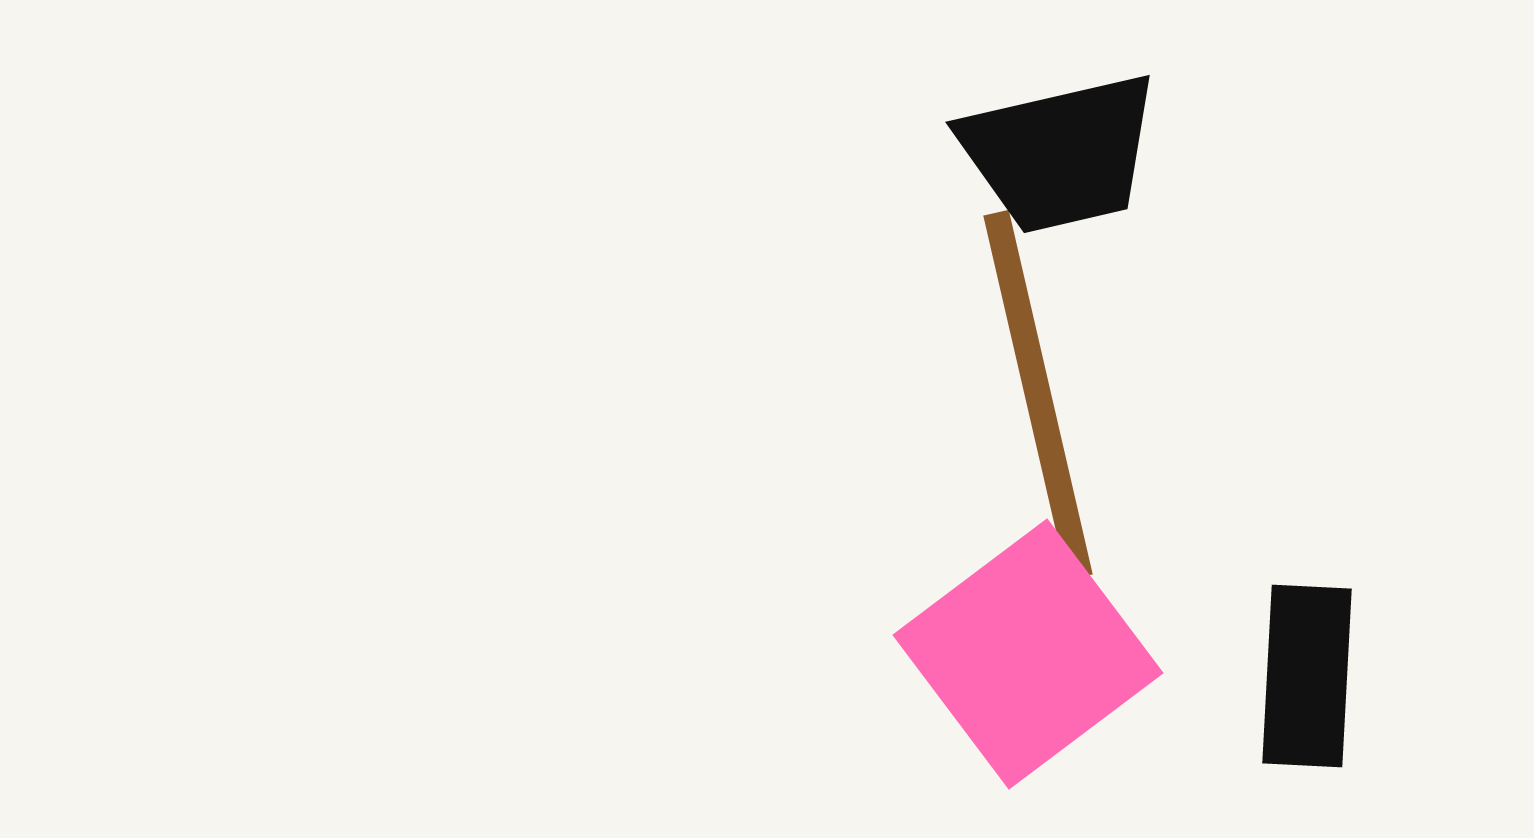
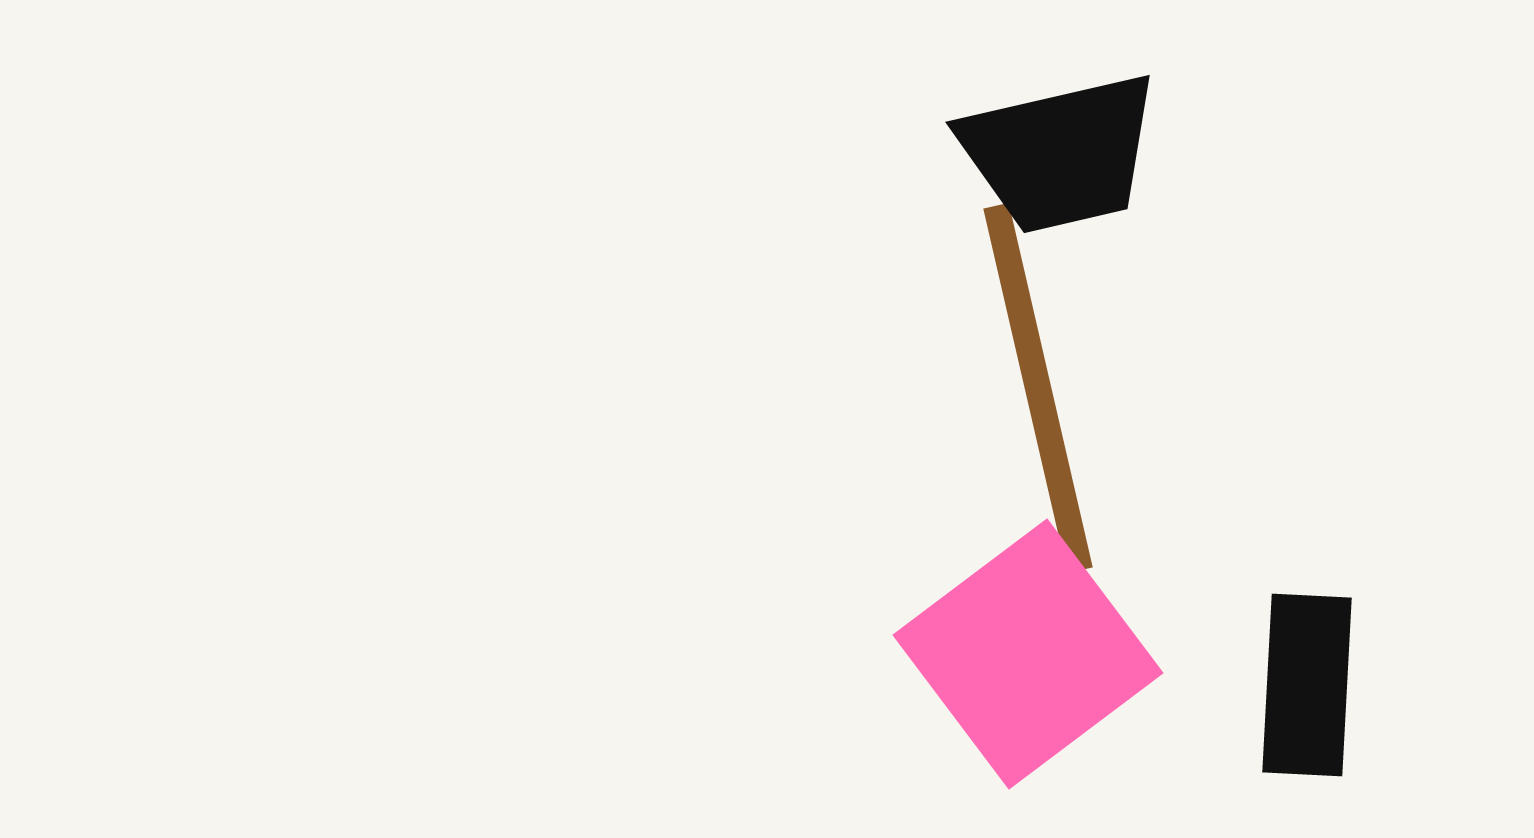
brown line: moved 7 px up
black rectangle: moved 9 px down
